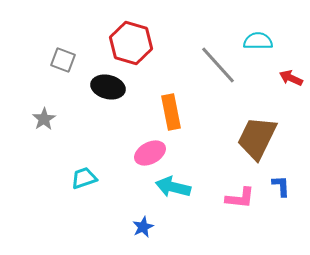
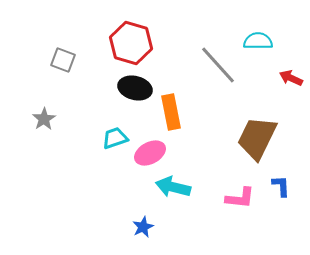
black ellipse: moved 27 px right, 1 px down
cyan trapezoid: moved 31 px right, 40 px up
